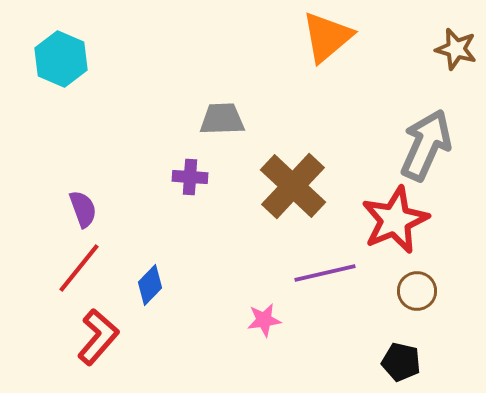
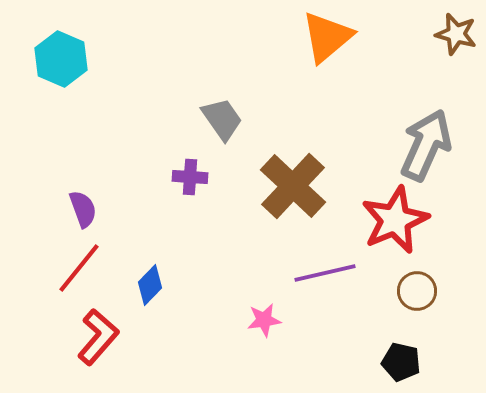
brown star: moved 15 px up
gray trapezoid: rotated 57 degrees clockwise
